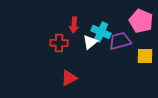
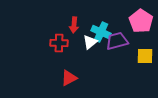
pink pentagon: rotated 10 degrees clockwise
purple trapezoid: moved 3 px left
